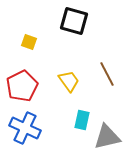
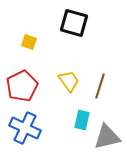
black square: moved 2 px down
brown line: moved 7 px left, 12 px down; rotated 45 degrees clockwise
